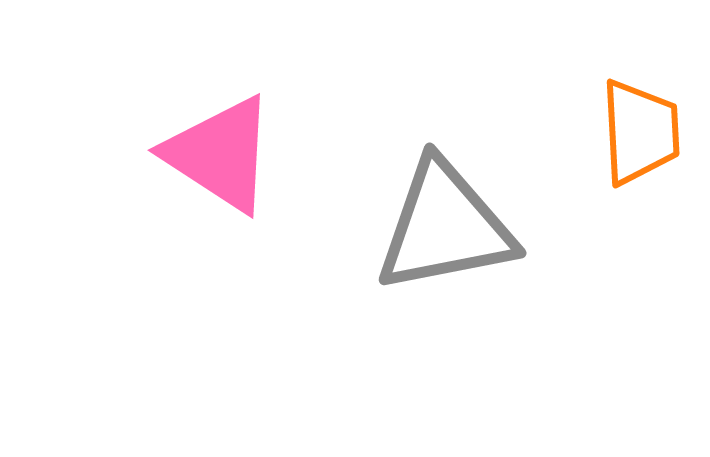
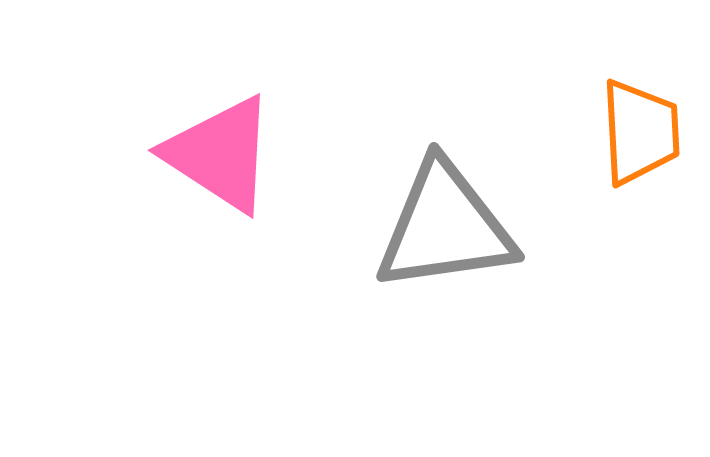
gray triangle: rotated 3 degrees clockwise
